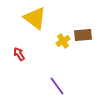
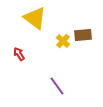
yellow cross: rotated 16 degrees counterclockwise
